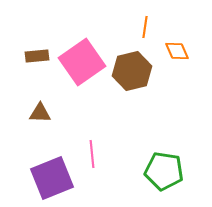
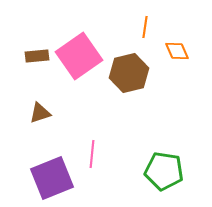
pink square: moved 3 px left, 6 px up
brown hexagon: moved 3 px left, 2 px down
brown triangle: rotated 20 degrees counterclockwise
pink line: rotated 12 degrees clockwise
